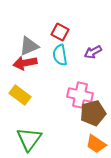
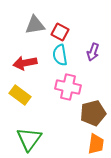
gray triangle: moved 6 px right, 21 px up; rotated 15 degrees clockwise
purple arrow: rotated 42 degrees counterclockwise
pink cross: moved 12 px left, 8 px up
orange trapezoid: rotated 115 degrees counterclockwise
